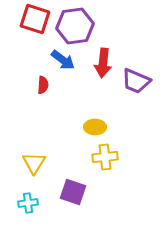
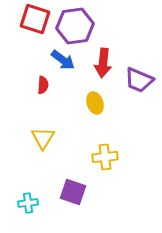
purple trapezoid: moved 3 px right, 1 px up
yellow ellipse: moved 24 px up; rotated 70 degrees clockwise
yellow triangle: moved 9 px right, 25 px up
